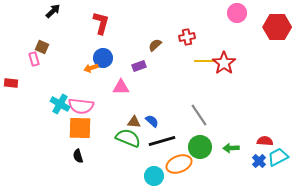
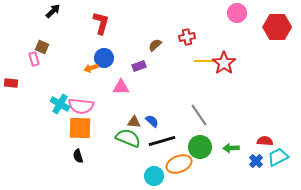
blue circle: moved 1 px right
blue cross: moved 3 px left
